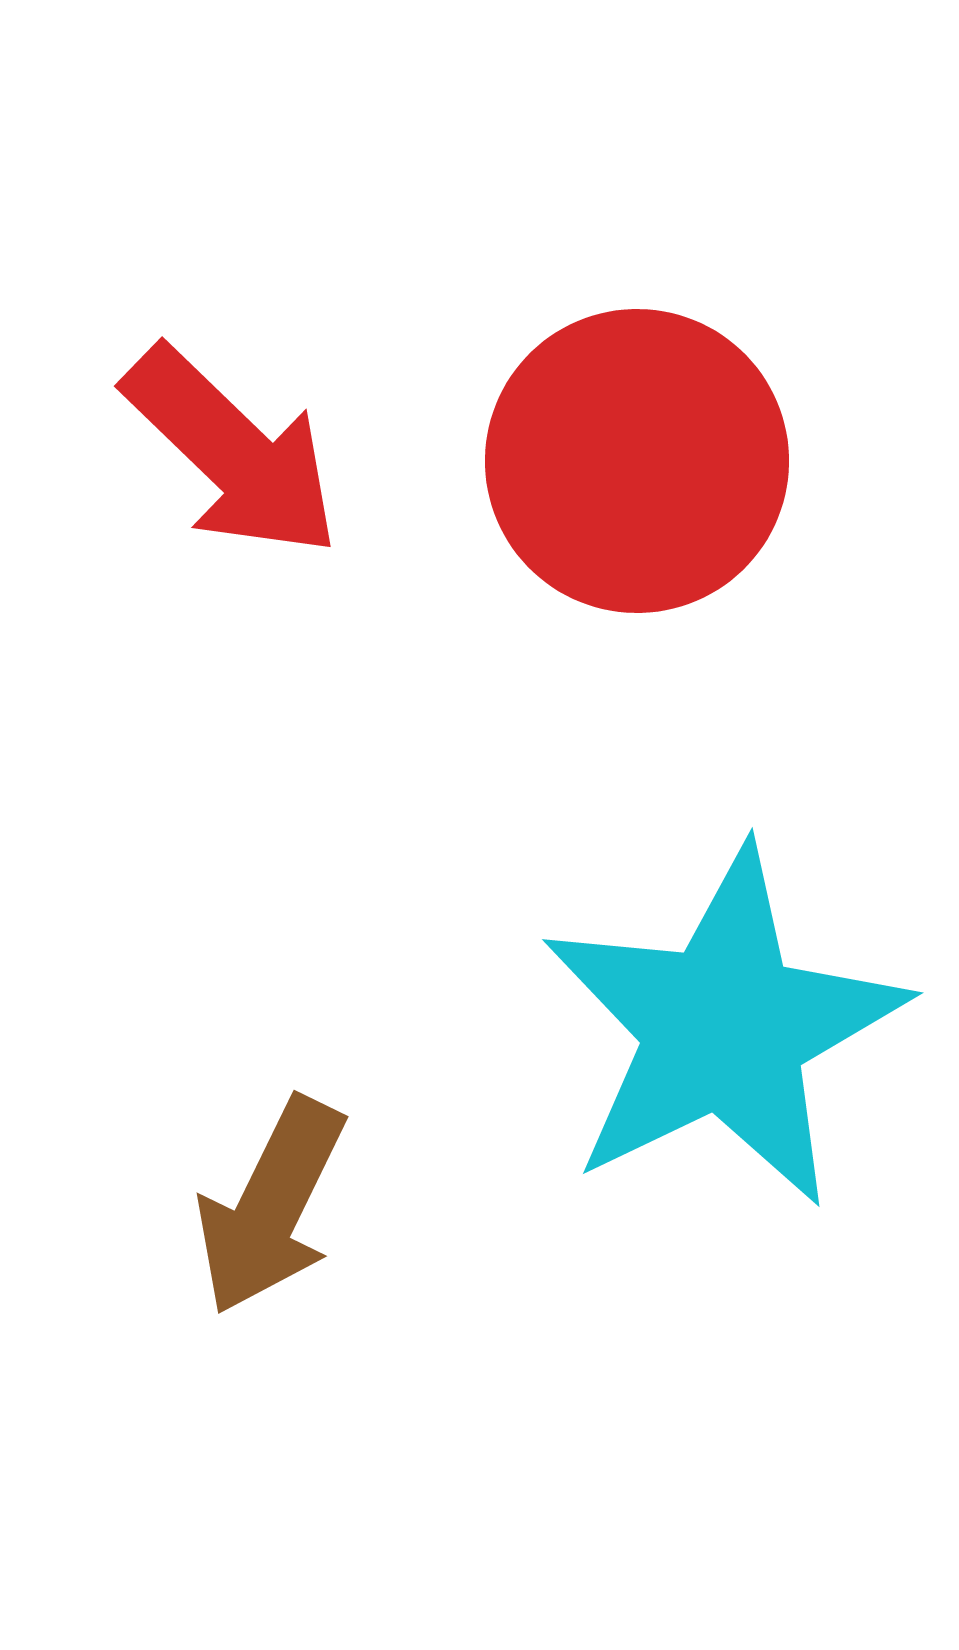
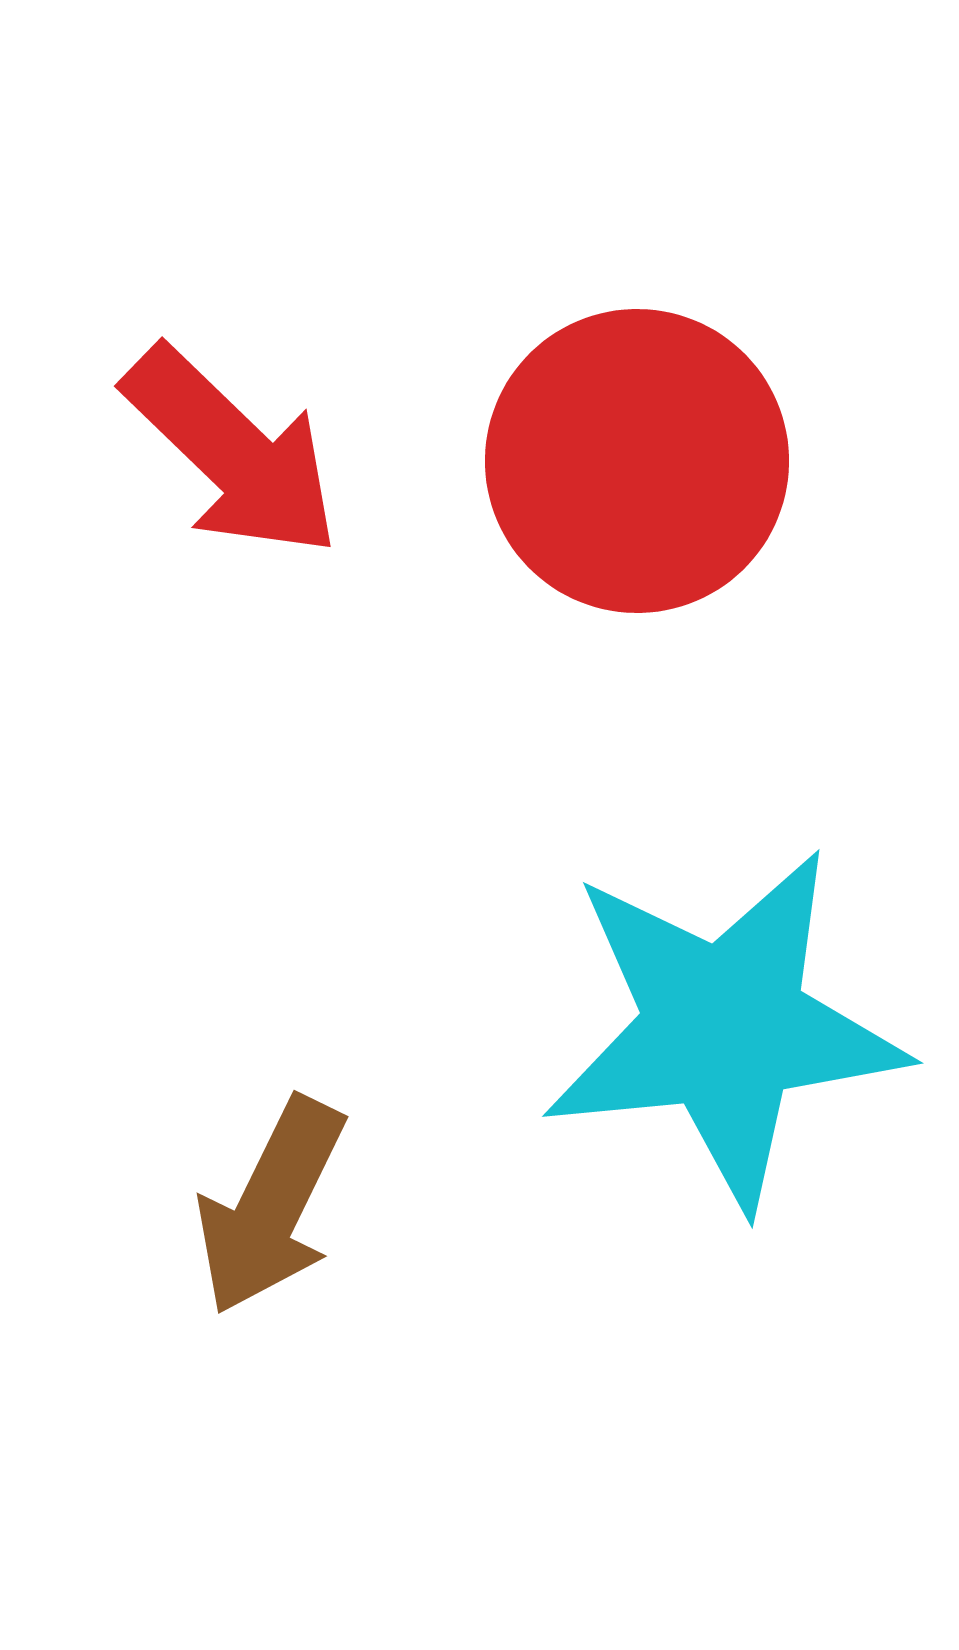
cyan star: rotated 20 degrees clockwise
